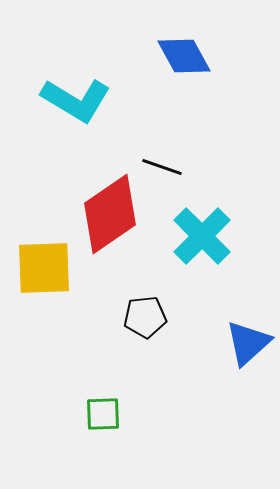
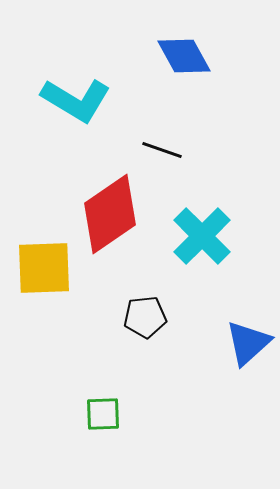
black line: moved 17 px up
